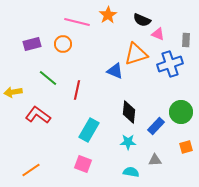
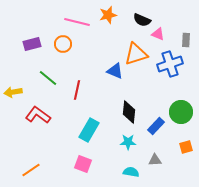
orange star: rotated 18 degrees clockwise
